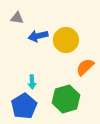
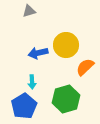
gray triangle: moved 12 px right, 7 px up; rotated 24 degrees counterclockwise
blue arrow: moved 17 px down
yellow circle: moved 5 px down
